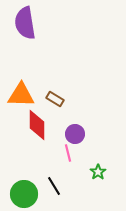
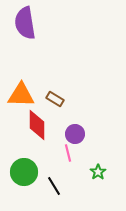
green circle: moved 22 px up
